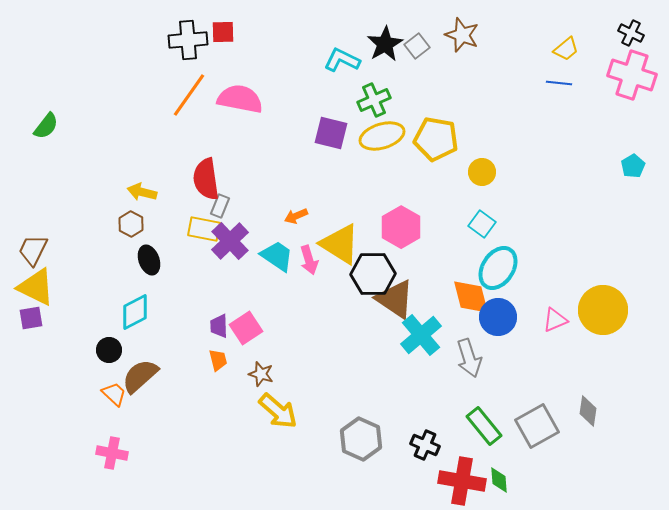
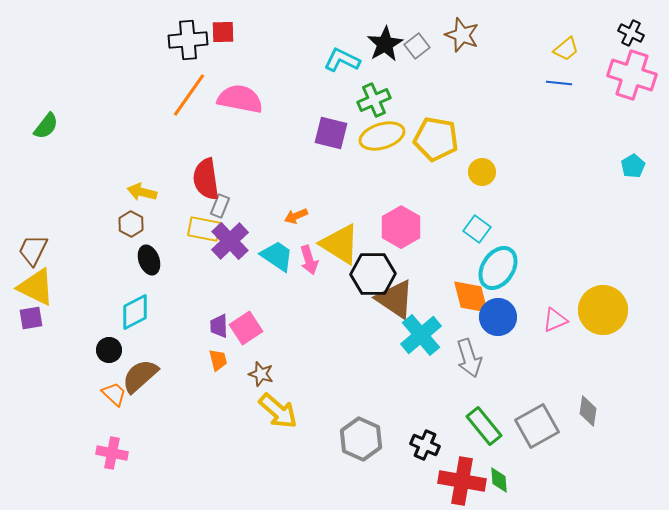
cyan square at (482, 224): moved 5 px left, 5 px down
